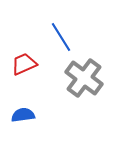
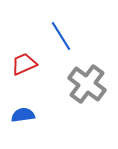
blue line: moved 1 px up
gray cross: moved 3 px right, 6 px down
